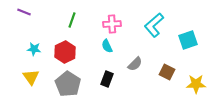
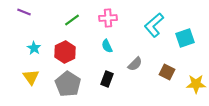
green line: rotated 35 degrees clockwise
pink cross: moved 4 px left, 6 px up
cyan square: moved 3 px left, 2 px up
cyan star: moved 1 px up; rotated 24 degrees clockwise
